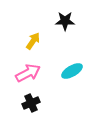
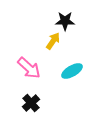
yellow arrow: moved 20 px right
pink arrow: moved 1 px right, 5 px up; rotated 70 degrees clockwise
black cross: rotated 18 degrees counterclockwise
